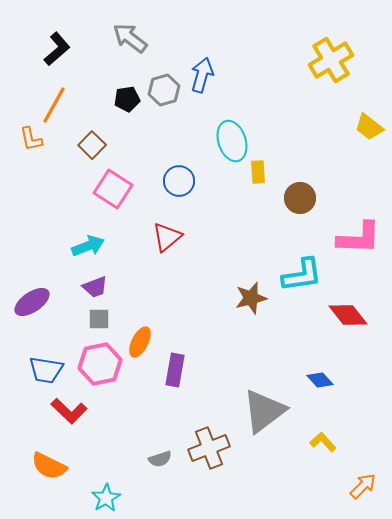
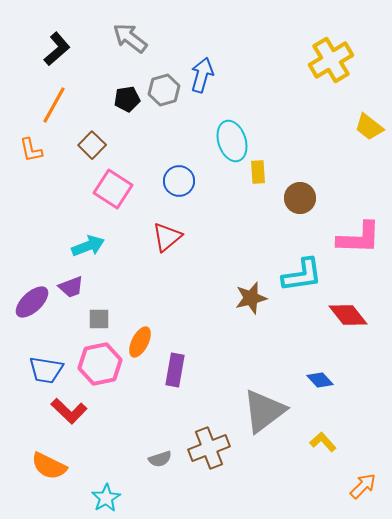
orange L-shape: moved 11 px down
purple trapezoid: moved 24 px left
purple ellipse: rotated 9 degrees counterclockwise
